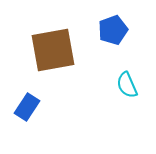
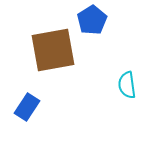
blue pentagon: moved 21 px left, 10 px up; rotated 12 degrees counterclockwise
cyan semicircle: rotated 16 degrees clockwise
